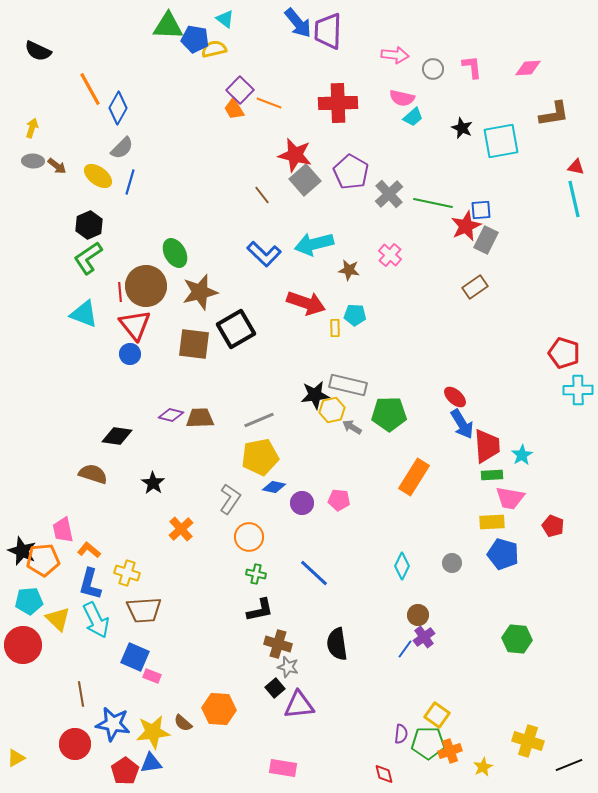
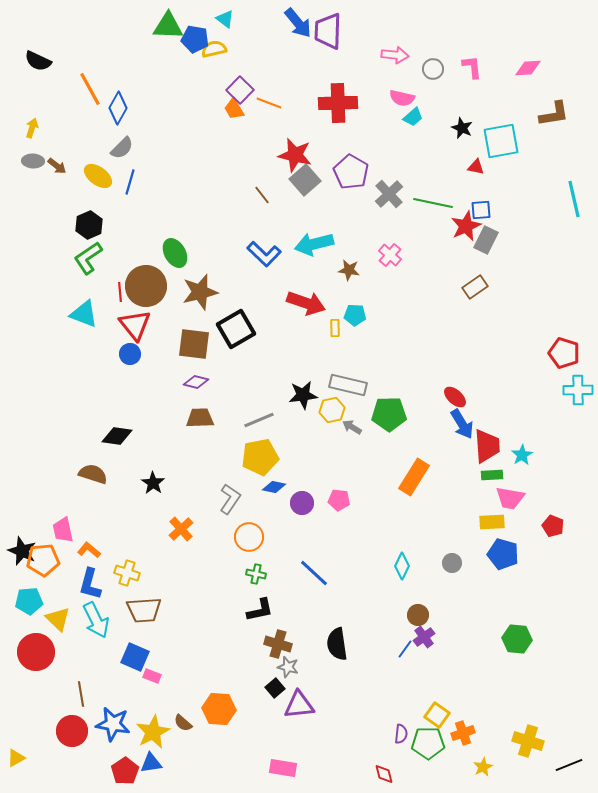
black semicircle at (38, 51): moved 10 px down
red triangle at (576, 167): moved 100 px left
black star at (315, 395): moved 12 px left
purple diamond at (171, 415): moved 25 px right, 33 px up
red circle at (23, 645): moved 13 px right, 7 px down
yellow star at (153, 732): rotated 20 degrees counterclockwise
red circle at (75, 744): moved 3 px left, 13 px up
orange cross at (450, 751): moved 13 px right, 18 px up
